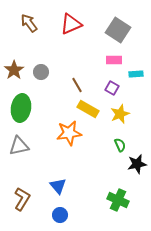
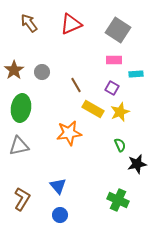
gray circle: moved 1 px right
brown line: moved 1 px left
yellow rectangle: moved 5 px right
yellow star: moved 2 px up
